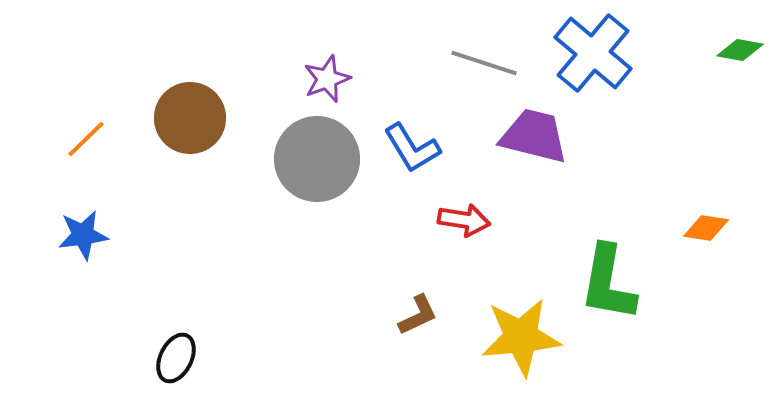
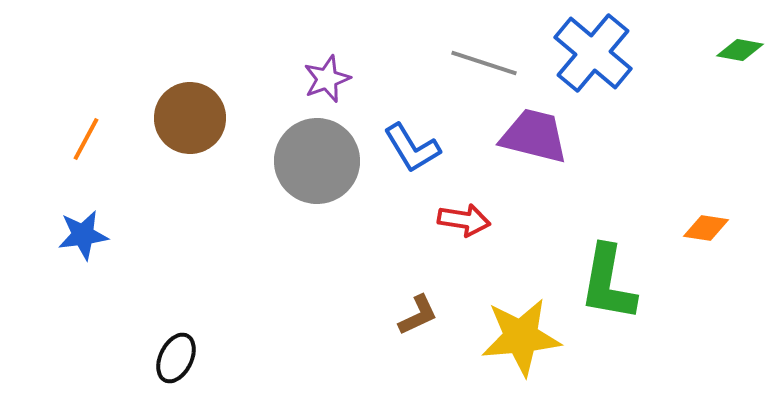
orange line: rotated 18 degrees counterclockwise
gray circle: moved 2 px down
